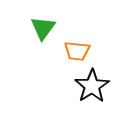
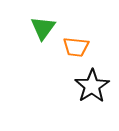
orange trapezoid: moved 1 px left, 4 px up
